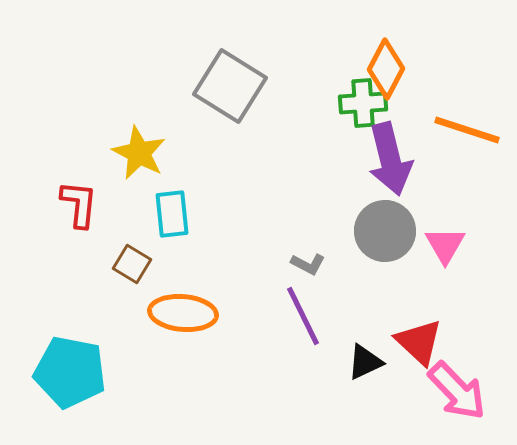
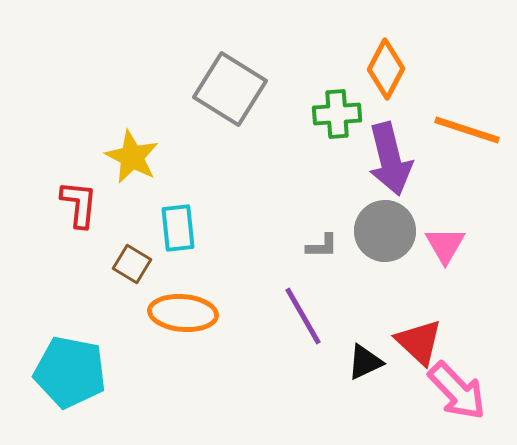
gray square: moved 3 px down
green cross: moved 26 px left, 11 px down
yellow star: moved 7 px left, 4 px down
cyan rectangle: moved 6 px right, 14 px down
gray L-shape: moved 14 px right, 18 px up; rotated 28 degrees counterclockwise
purple line: rotated 4 degrees counterclockwise
